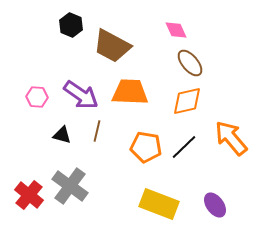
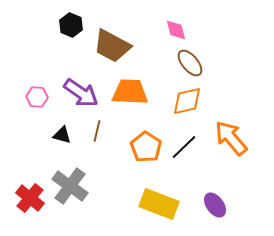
pink diamond: rotated 10 degrees clockwise
purple arrow: moved 2 px up
orange pentagon: rotated 24 degrees clockwise
red cross: moved 1 px right, 3 px down
